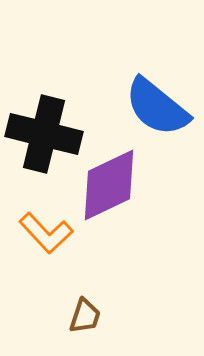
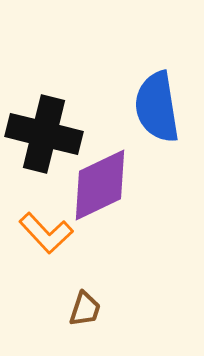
blue semicircle: rotated 42 degrees clockwise
purple diamond: moved 9 px left
brown trapezoid: moved 7 px up
